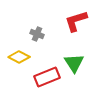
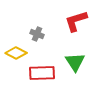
yellow diamond: moved 3 px left, 4 px up
green triangle: moved 1 px right, 1 px up
red rectangle: moved 5 px left, 4 px up; rotated 20 degrees clockwise
